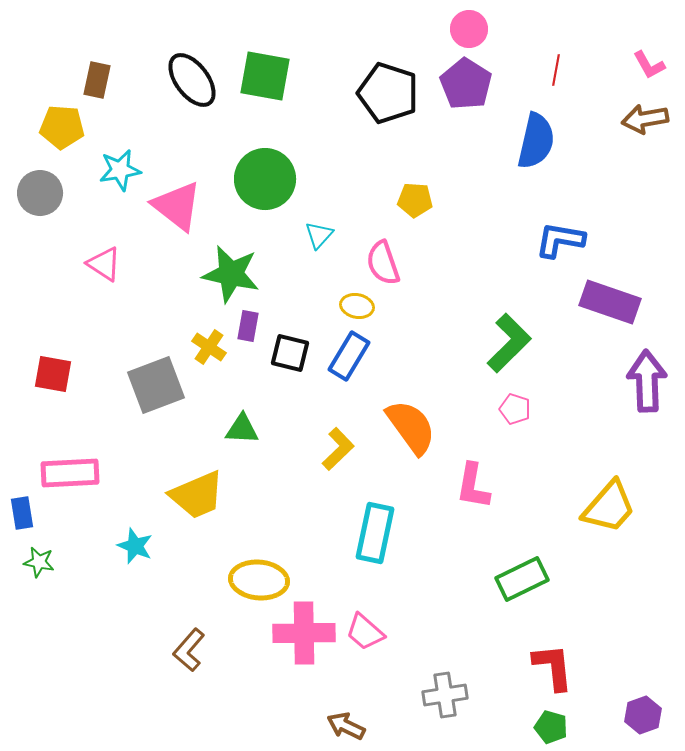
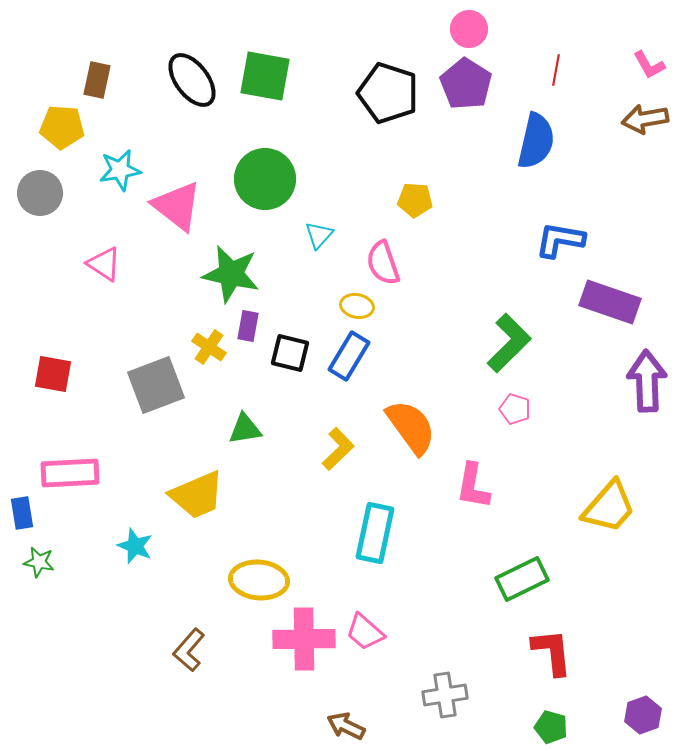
green triangle at (242, 429): moved 3 px right; rotated 12 degrees counterclockwise
pink cross at (304, 633): moved 6 px down
red L-shape at (553, 667): moved 1 px left, 15 px up
